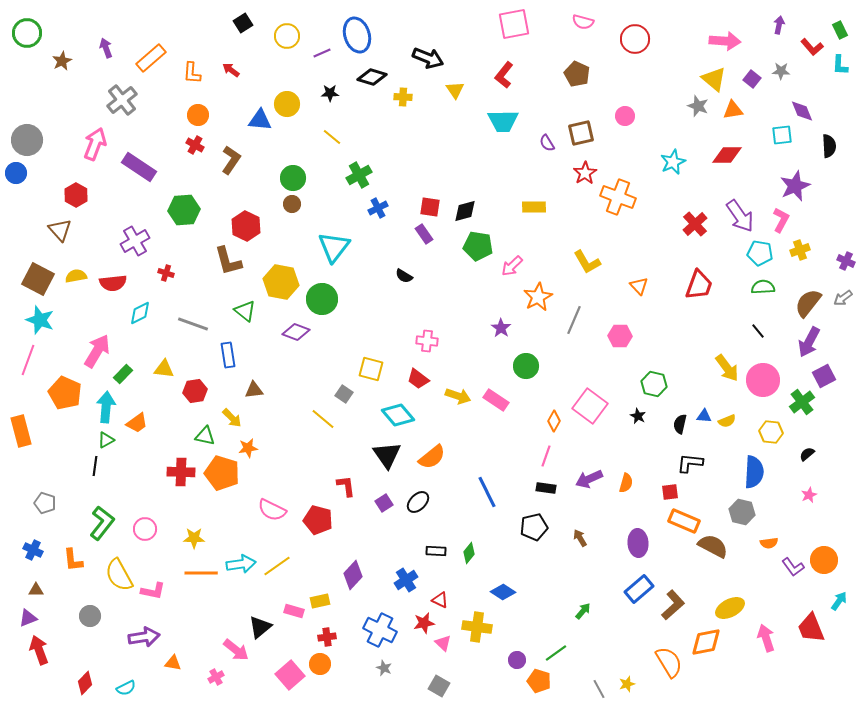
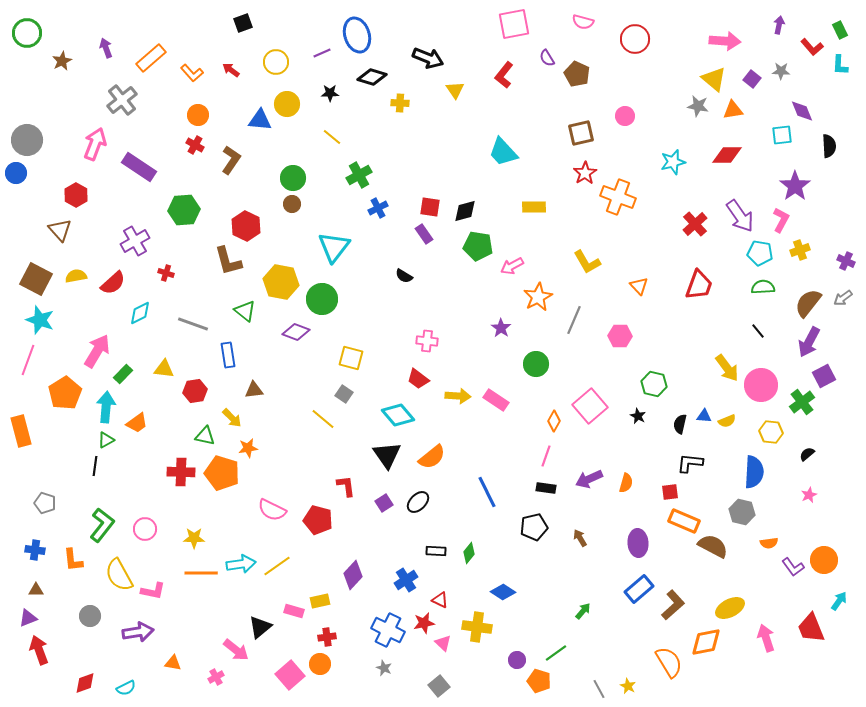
black square at (243, 23): rotated 12 degrees clockwise
yellow circle at (287, 36): moved 11 px left, 26 px down
orange L-shape at (192, 73): rotated 45 degrees counterclockwise
yellow cross at (403, 97): moved 3 px left, 6 px down
gray star at (698, 106): rotated 10 degrees counterclockwise
cyan trapezoid at (503, 121): moved 31 px down; rotated 48 degrees clockwise
purple semicircle at (547, 143): moved 85 px up
cyan star at (673, 162): rotated 10 degrees clockwise
purple star at (795, 186): rotated 12 degrees counterclockwise
pink arrow at (512, 266): rotated 15 degrees clockwise
brown square at (38, 279): moved 2 px left
red semicircle at (113, 283): rotated 36 degrees counterclockwise
green circle at (526, 366): moved 10 px right, 2 px up
yellow square at (371, 369): moved 20 px left, 11 px up
pink circle at (763, 380): moved 2 px left, 5 px down
orange pentagon at (65, 393): rotated 16 degrees clockwise
yellow arrow at (458, 396): rotated 15 degrees counterclockwise
pink square at (590, 406): rotated 12 degrees clockwise
green L-shape at (102, 523): moved 2 px down
blue cross at (33, 550): moved 2 px right; rotated 18 degrees counterclockwise
blue cross at (380, 630): moved 8 px right
purple arrow at (144, 637): moved 6 px left, 5 px up
red diamond at (85, 683): rotated 25 degrees clockwise
yellow star at (627, 684): moved 1 px right, 2 px down; rotated 28 degrees counterclockwise
gray square at (439, 686): rotated 20 degrees clockwise
